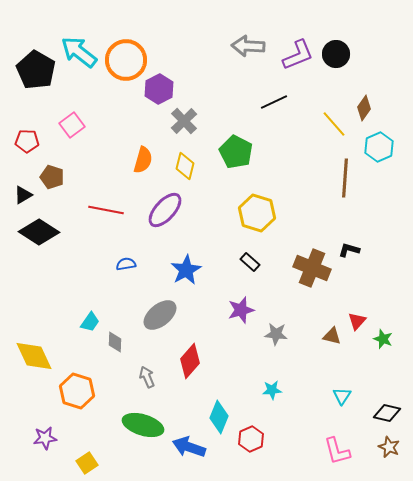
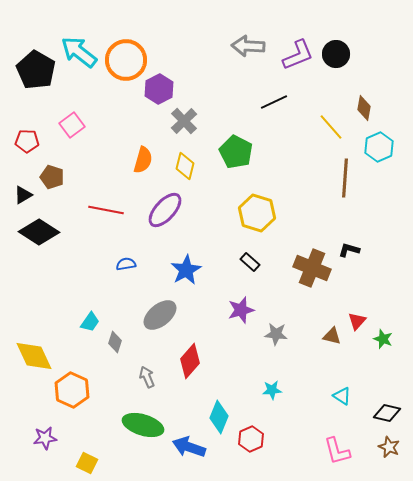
brown diamond at (364, 108): rotated 25 degrees counterclockwise
yellow line at (334, 124): moved 3 px left, 3 px down
gray diamond at (115, 342): rotated 15 degrees clockwise
orange hexagon at (77, 391): moved 5 px left, 1 px up; rotated 8 degrees clockwise
cyan triangle at (342, 396): rotated 30 degrees counterclockwise
yellow square at (87, 463): rotated 30 degrees counterclockwise
